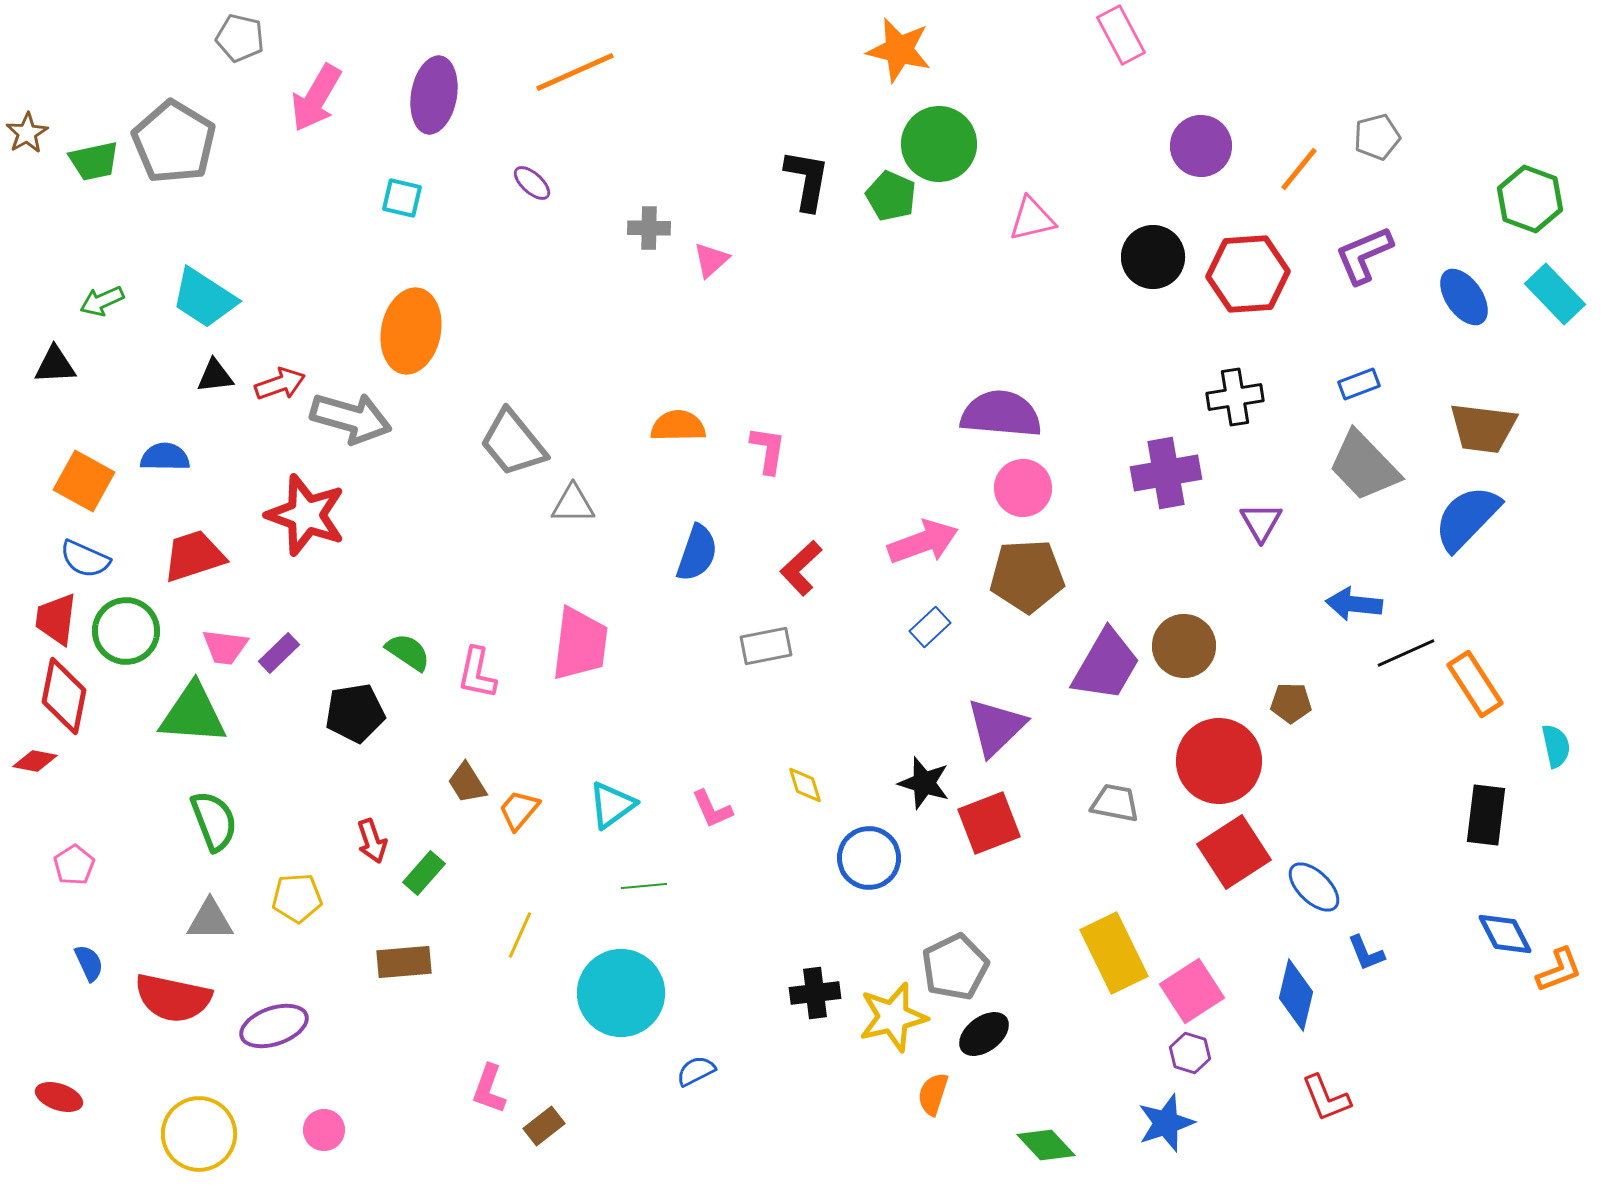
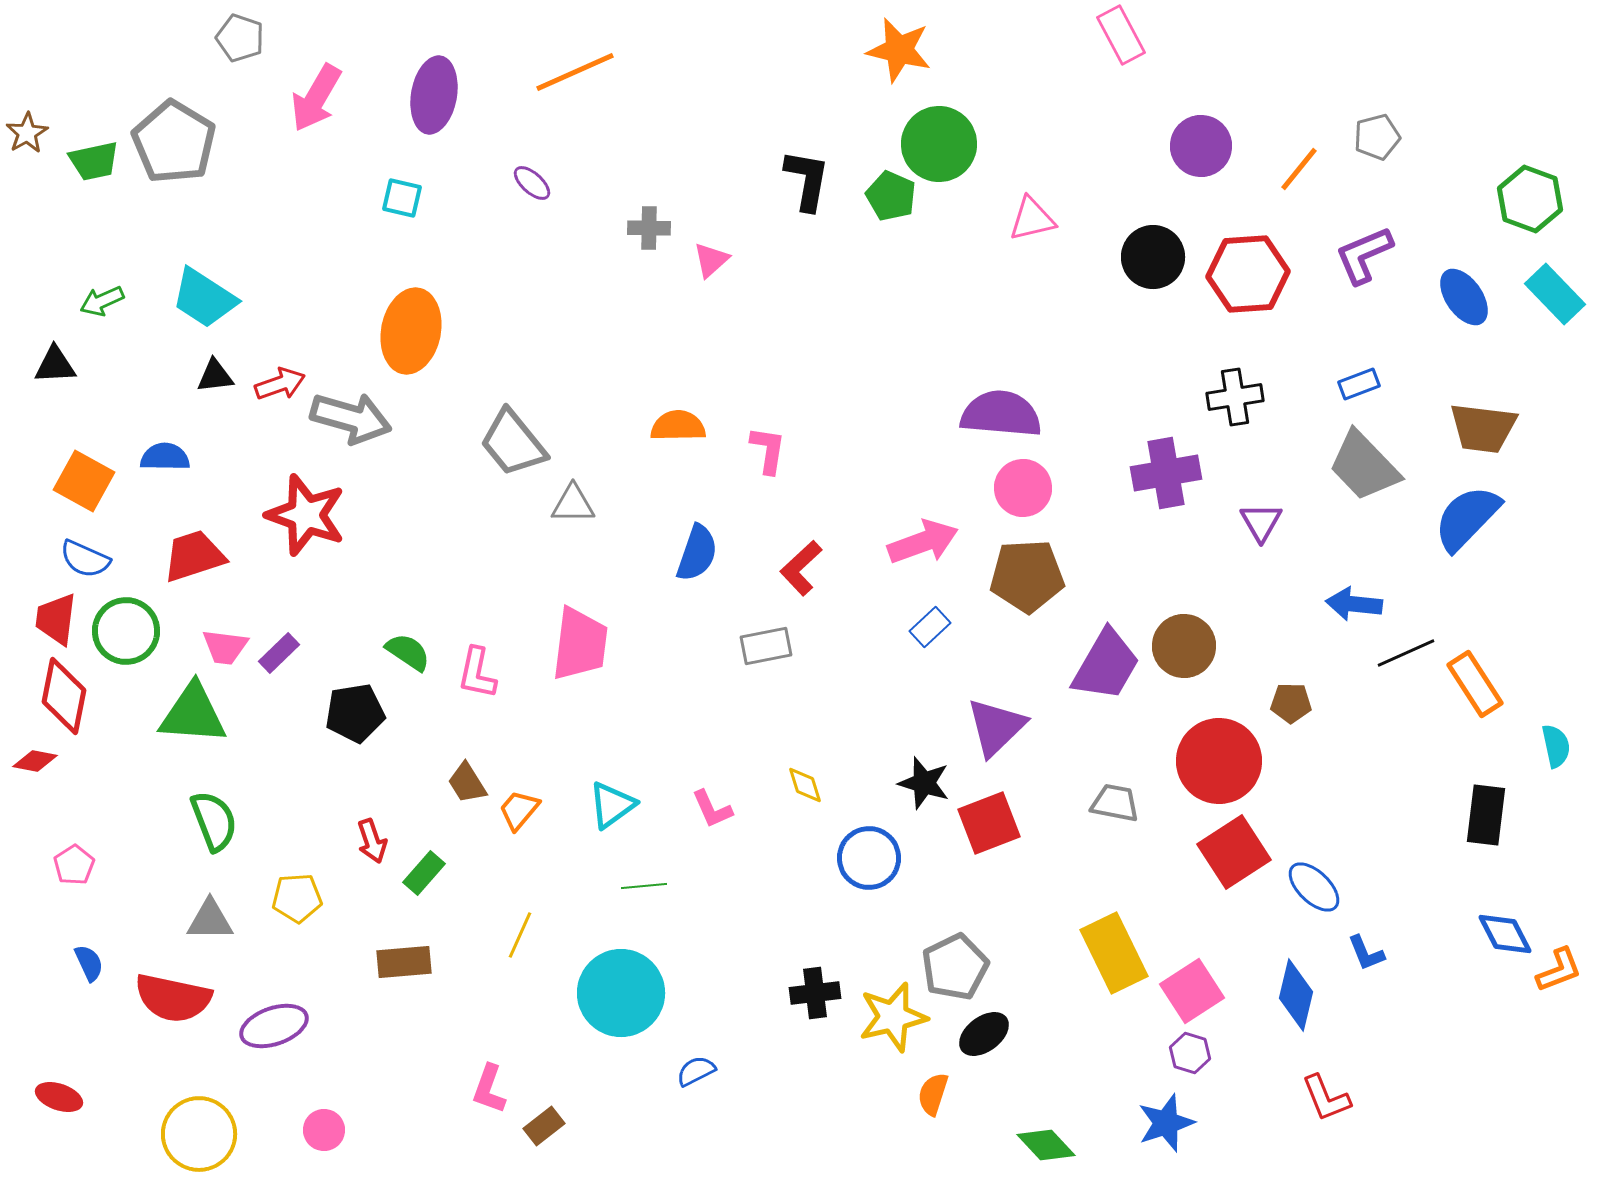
gray pentagon at (240, 38): rotated 6 degrees clockwise
